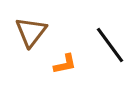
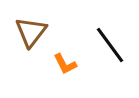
orange L-shape: rotated 75 degrees clockwise
